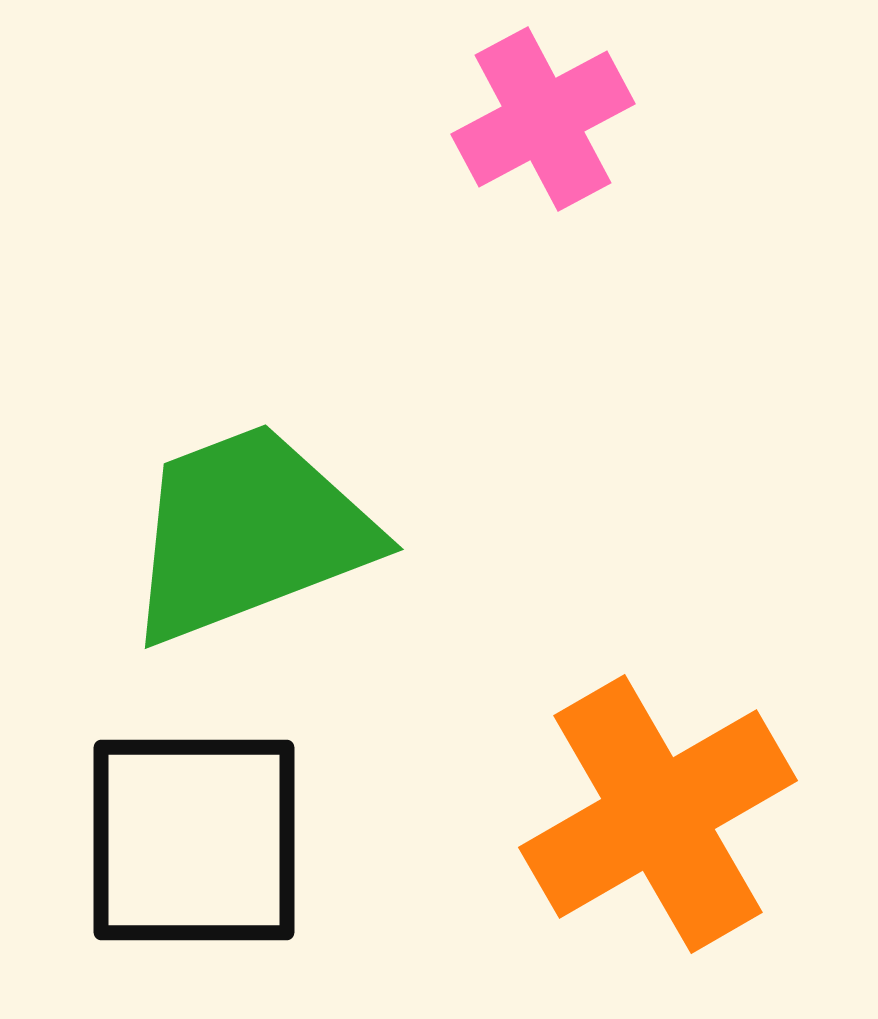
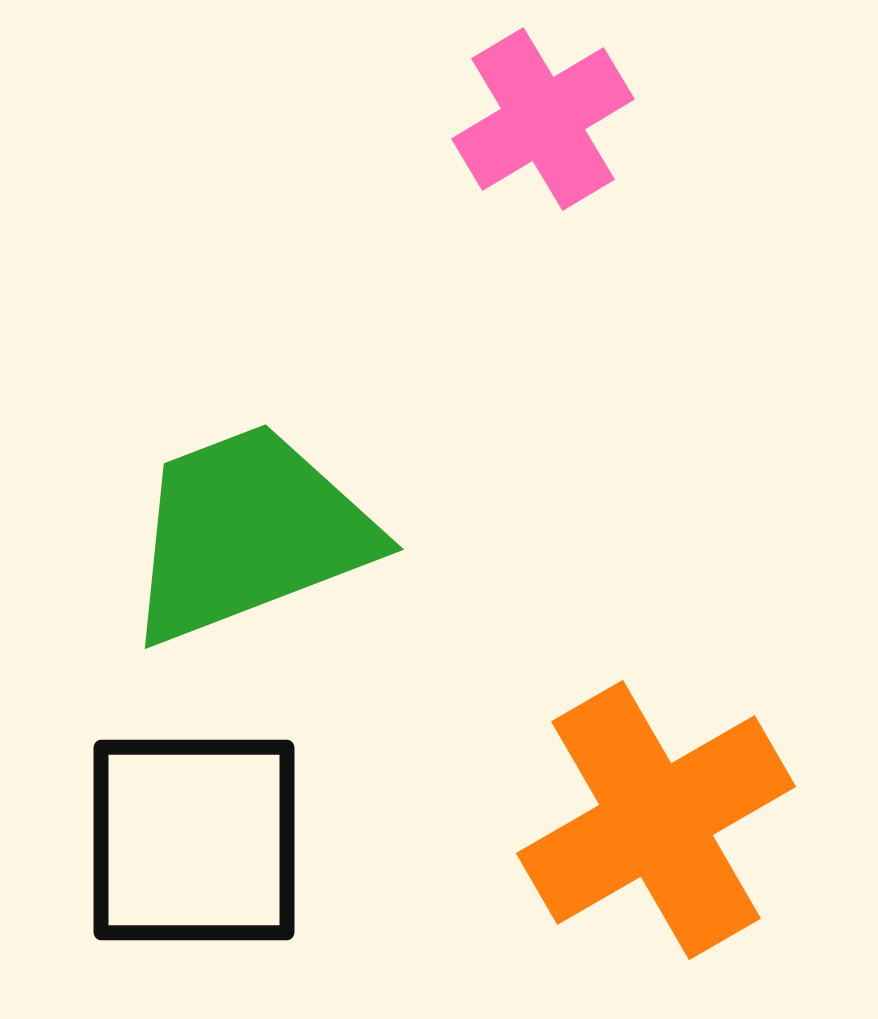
pink cross: rotated 3 degrees counterclockwise
orange cross: moved 2 px left, 6 px down
